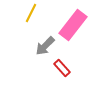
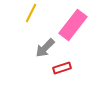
gray arrow: moved 2 px down
red rectangle: rotated 66 degrees counterclockwise
